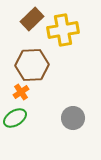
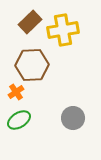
brown rectangle: moved 2 px left, 3 px down
orange cross: moved 5 px left
green ellipse: moved 4 px right, 2 px down
